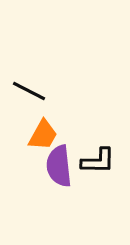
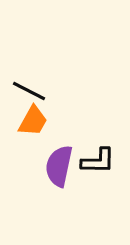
orange trapezoid: moved 10 px left, 14 px up
purple semicircle: rotated 18 degrees clockwise
